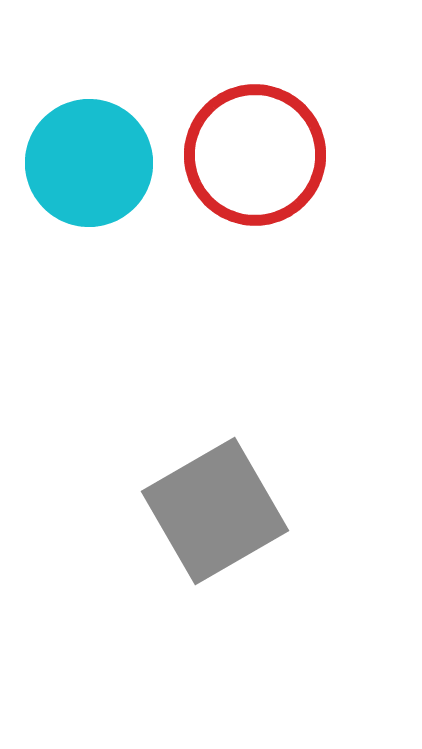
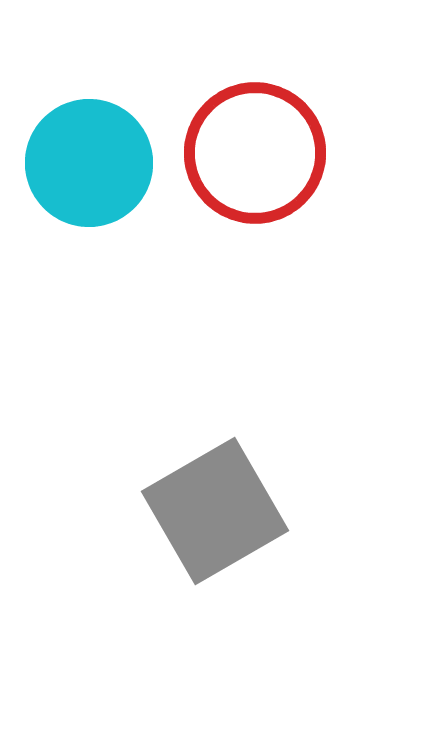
red circle: moved 2 px up
